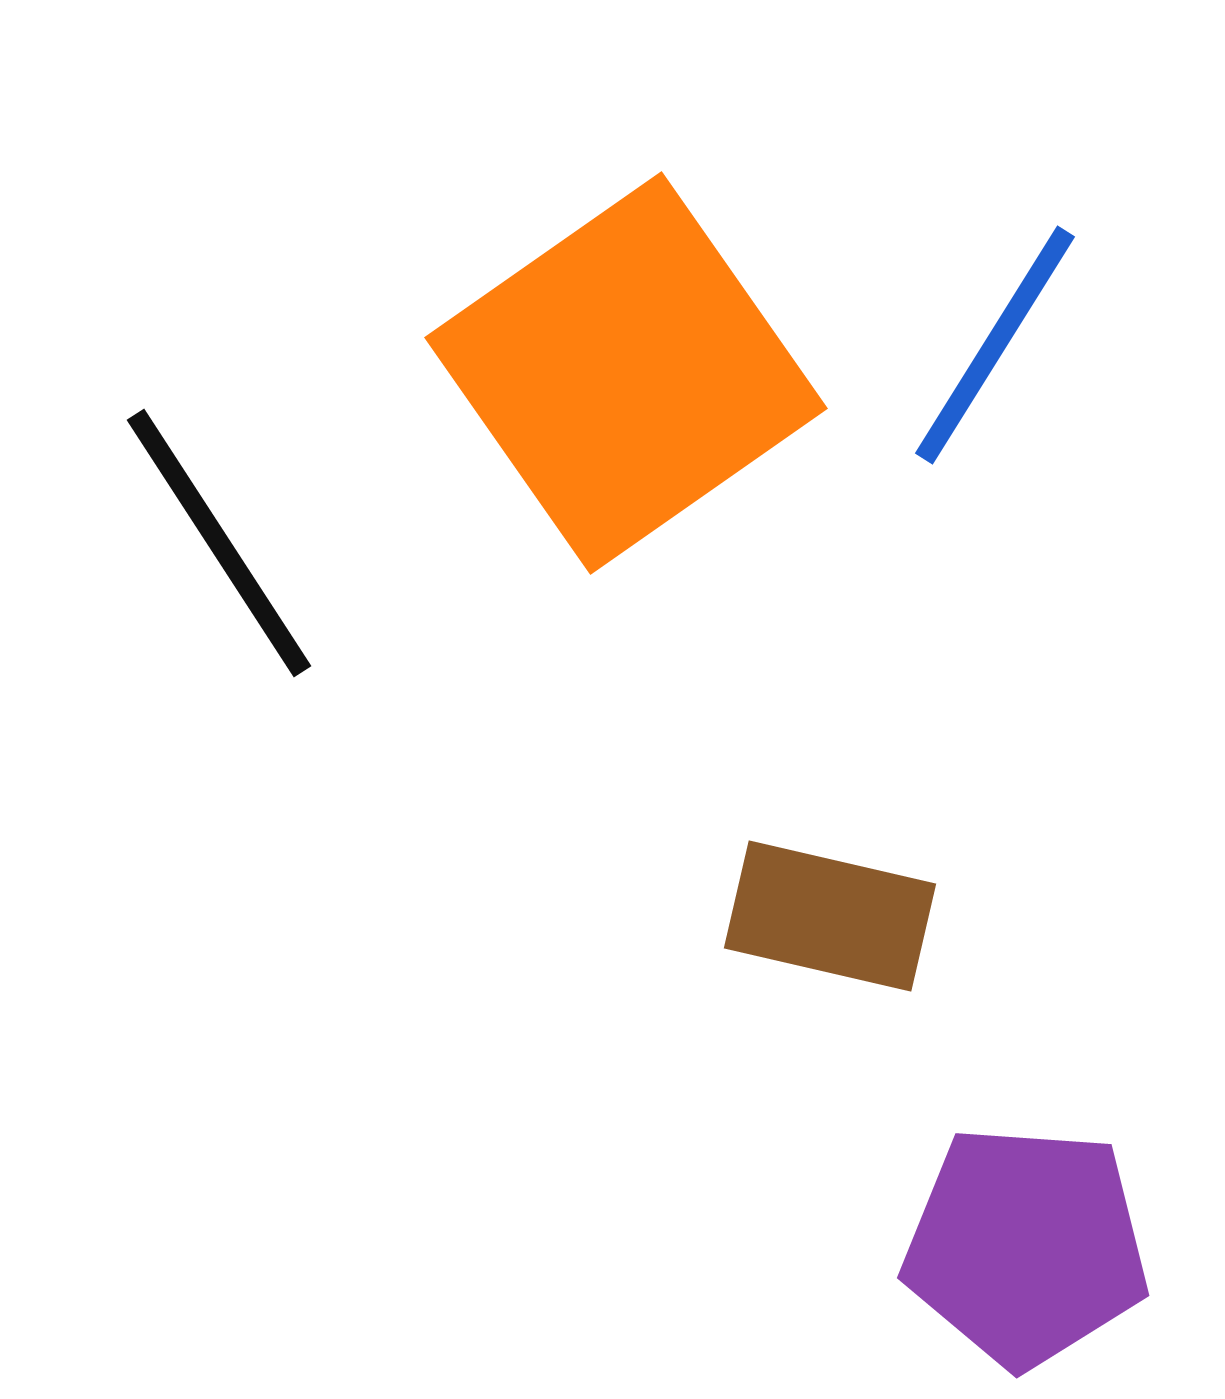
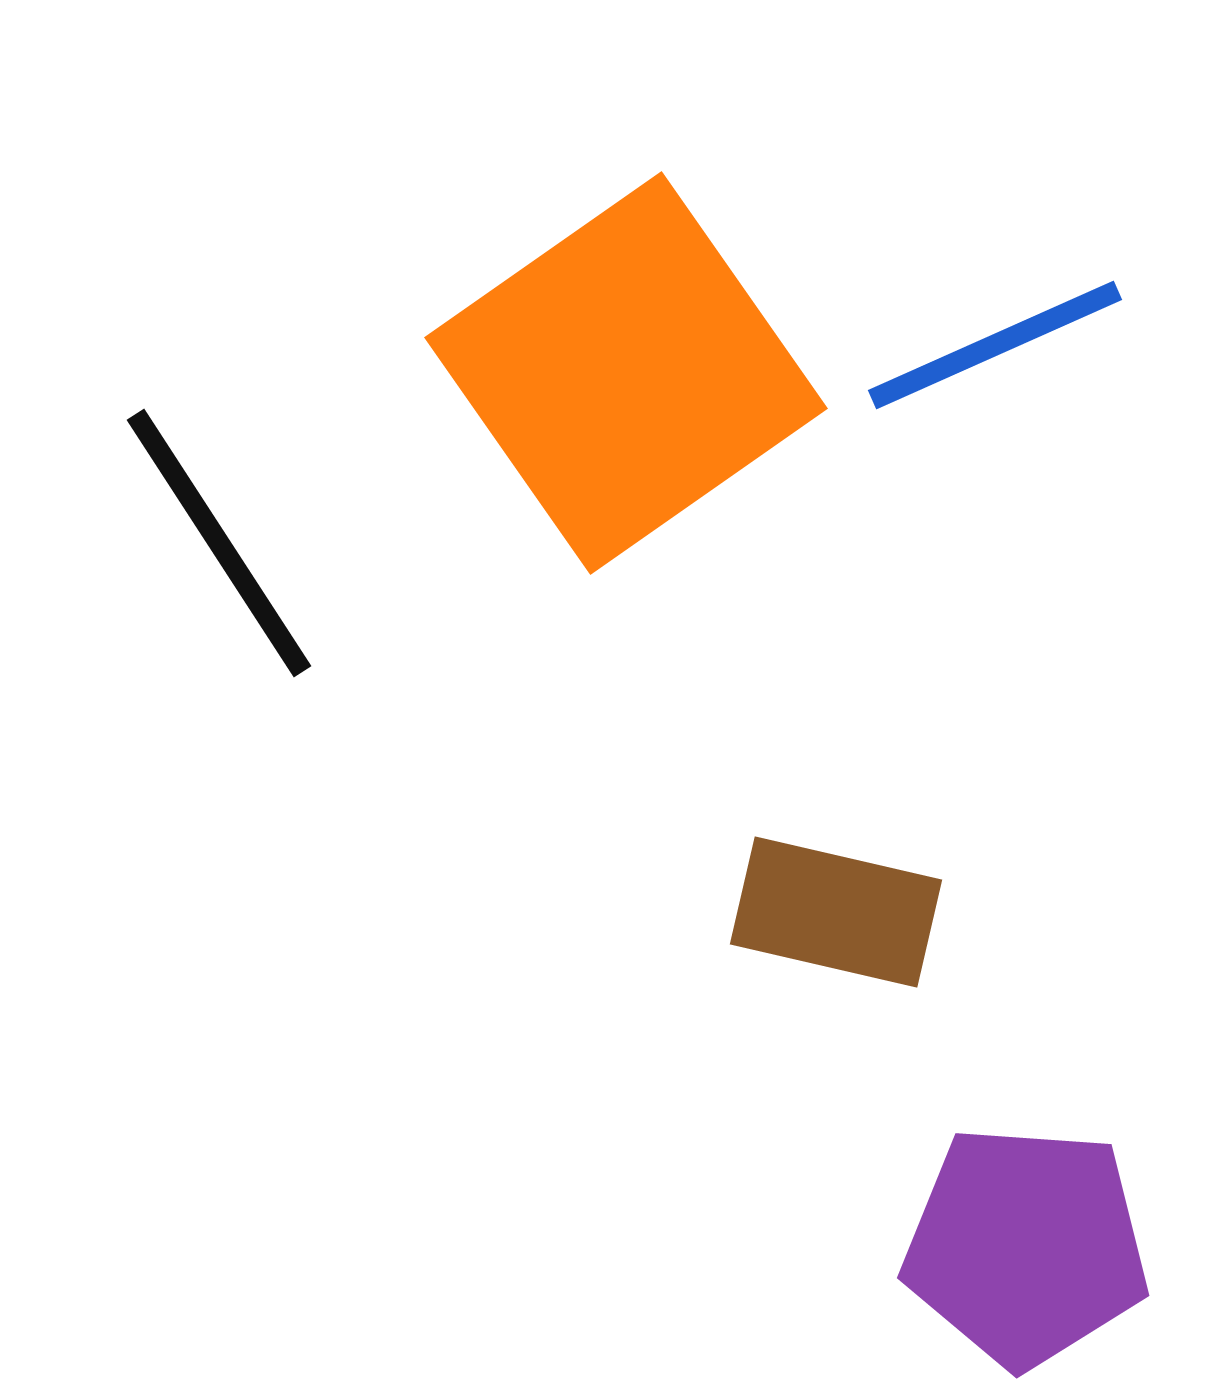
blue line: rotated 34 degrees clockwise
brown rectangle: moved 6 px right, 4 px up
